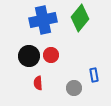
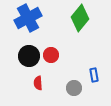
blue cross: moved 15 px left, 2 px up; rotated 16 degrees counterclockwise
